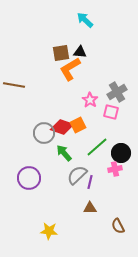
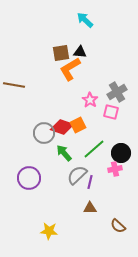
green line: moved 3 px left, 2 px down
brown semicircle: rotated 21 degrees counterclockwise
